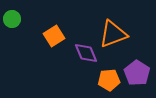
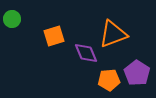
orange square: rotated 15 degrees clockwise
